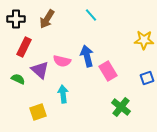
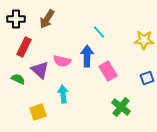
cyan line: moved 8 px right, 17 px down
blue arrow: rotated 15 degrees clockwise
